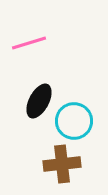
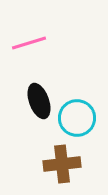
black ellipse: rotated 48 degrees counterclockwise
cyan circle: moved 3 px right, 3 px up
